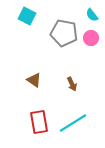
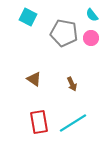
cyan square: moved 1 px right, 1 px down
brown triangle: moved 1 px up
